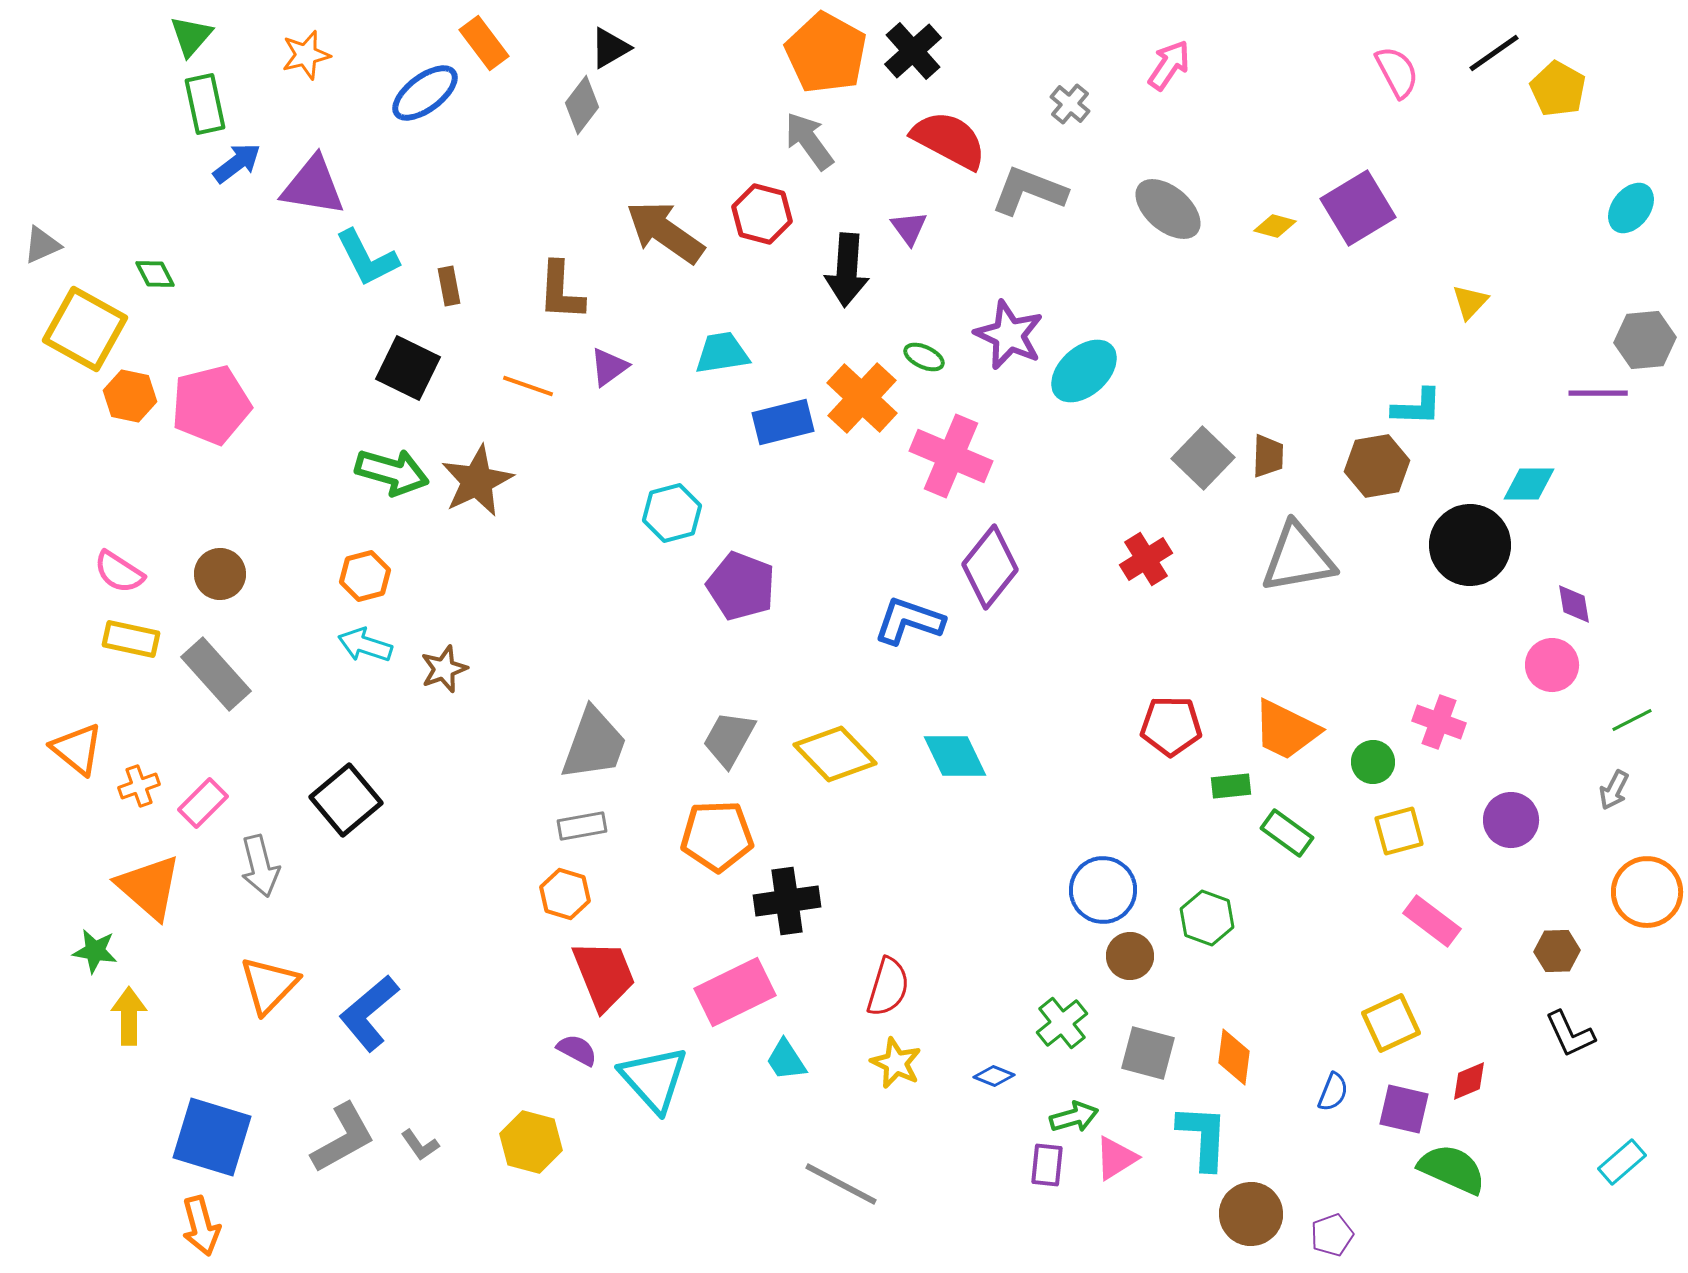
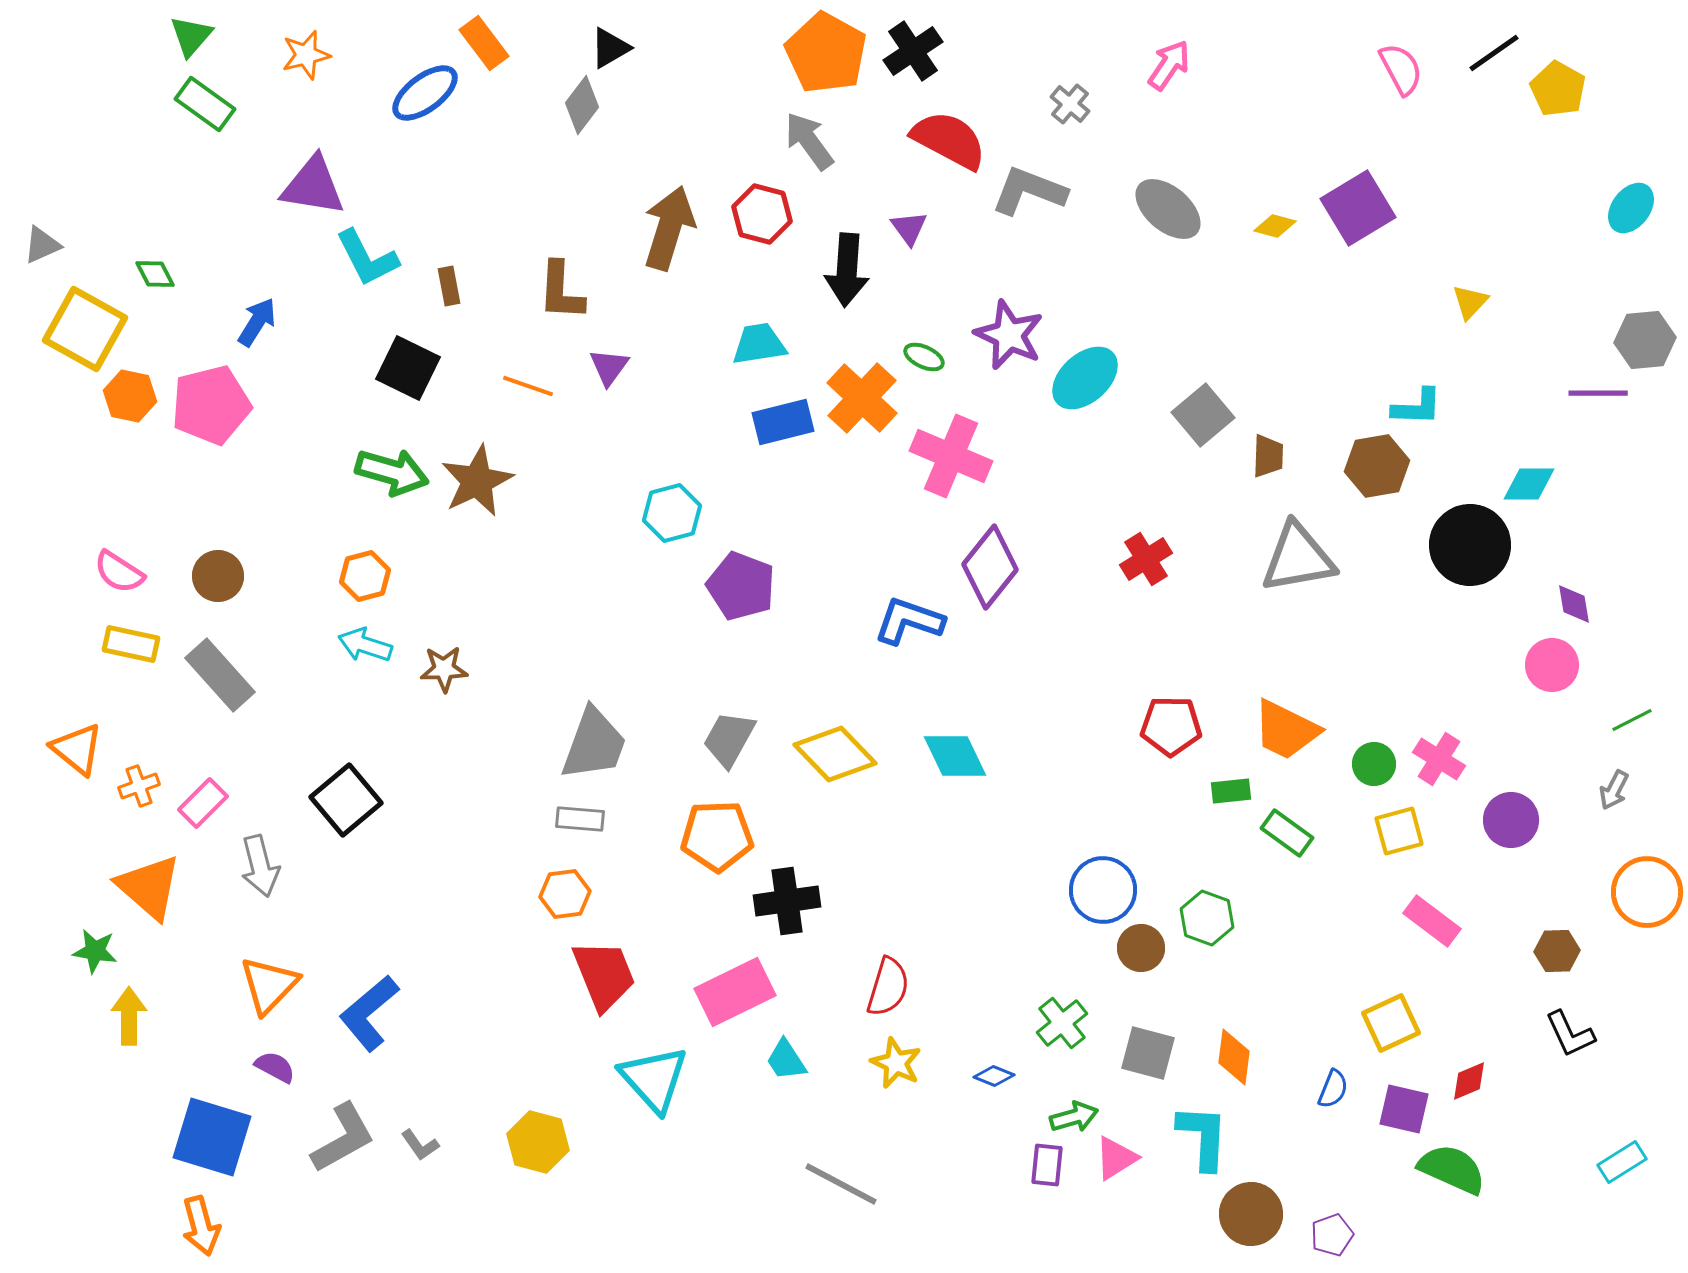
black cross at (913, 51): rotated 8 degrees clockwise
pink semicircle at (1397, 72): moved 4 px right, 3 px up
green rectangle at (205, 104): rotated 42 degrees counterclockwise
blue arrow at (237, 163): moved 20 px right, 159 px down; rotated 21 degrees counterclockwise
brown arrow at (665, 232): moved 4 px right, 4 px up; rotated 72 degrees clockwise
cyan trapezoid at (722, 353): moved 37 px right, 9 px up
purple triangle at (609, 367): rotated 18 degrees counterclockwise
cyan ellipse at (1084, 371): moved 1 px right, 7 px down
gray square at (1203, 458): moved 43 px up; rotated 6 degrees clockwise
brown circle at (220, 574): moved 2 px left, 2 px down
yellow rectangle at (131, 639): moved 5 px down
brown star at (444, 669): rotated 18 degrees clockwise
gray rectangle at (216, 674): moved 4 px right, 1 px down
pink cross at (1439, 722): moved 37 px down; rotated 12 degrees clockwise
green circle at (1373, 762): moved 1 px right, 2 px down
green rectangle at (1231, 786): moved 5 px down
gray rectangle at (582, 826): moved 2 px left, 7 px up; rotated 15 degrees clockwise
orange hexagon at (565, 894): rotated 24 degrees counterclockwise
brown circle at (1130, 956): moved 11 px right, 8 px up
purple semicircle at (577, 1050): moved 302 px left, 17 px down
blue semicircle at (1333, 1092): moved 3 px up
yellow hexagon at (531, 1142): moved 7 px right
cyan rectangle at (1622, 1162): rotated 9 degrees clockwise
